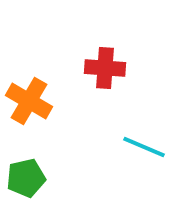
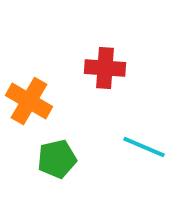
green pentagon: moved 31 px right, 19 px up
